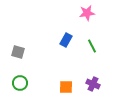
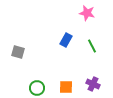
pink star: rotated 21 degrees clockwise
green circle: moved 17 px right, 5 px down
